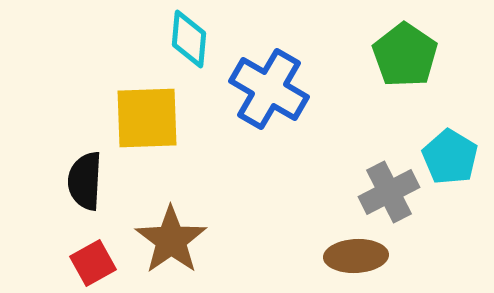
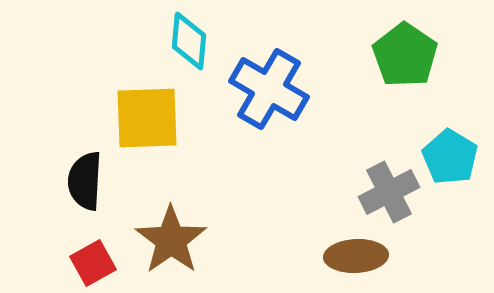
cyan diamond: moved 2 px down
